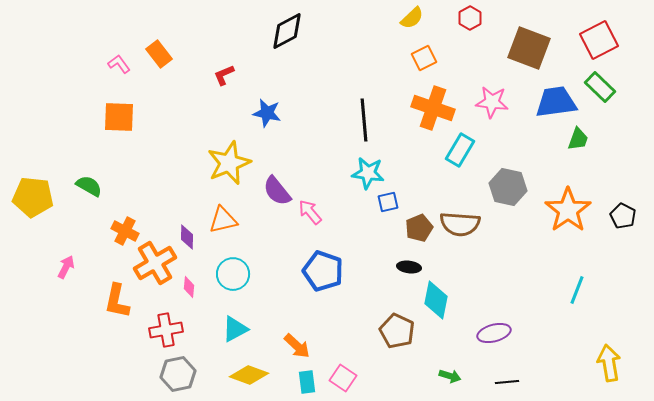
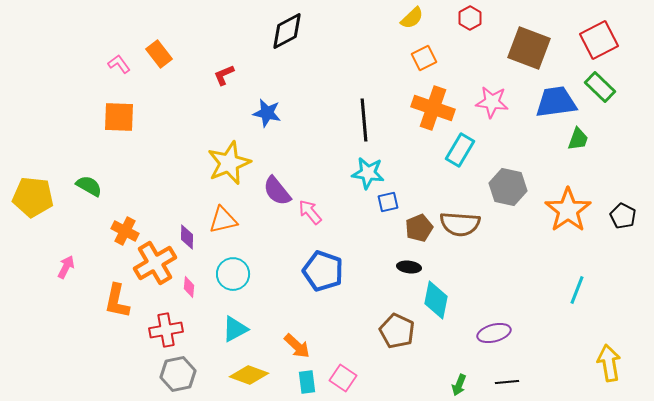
green arrow at (450, 376): moved 9 px right, 9 px down; rotated 95 degrees clockwise
